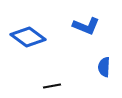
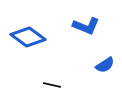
blue semicircle: moved 1 px right, 2 px up; rotated 126 degrees counterclockwise
black line: moved 1 px up; rotated 24 degrees clockwise
